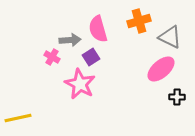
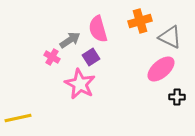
orange cross: moved 1 px right
gray arrow: rotated 30 degrees counterclockwise
